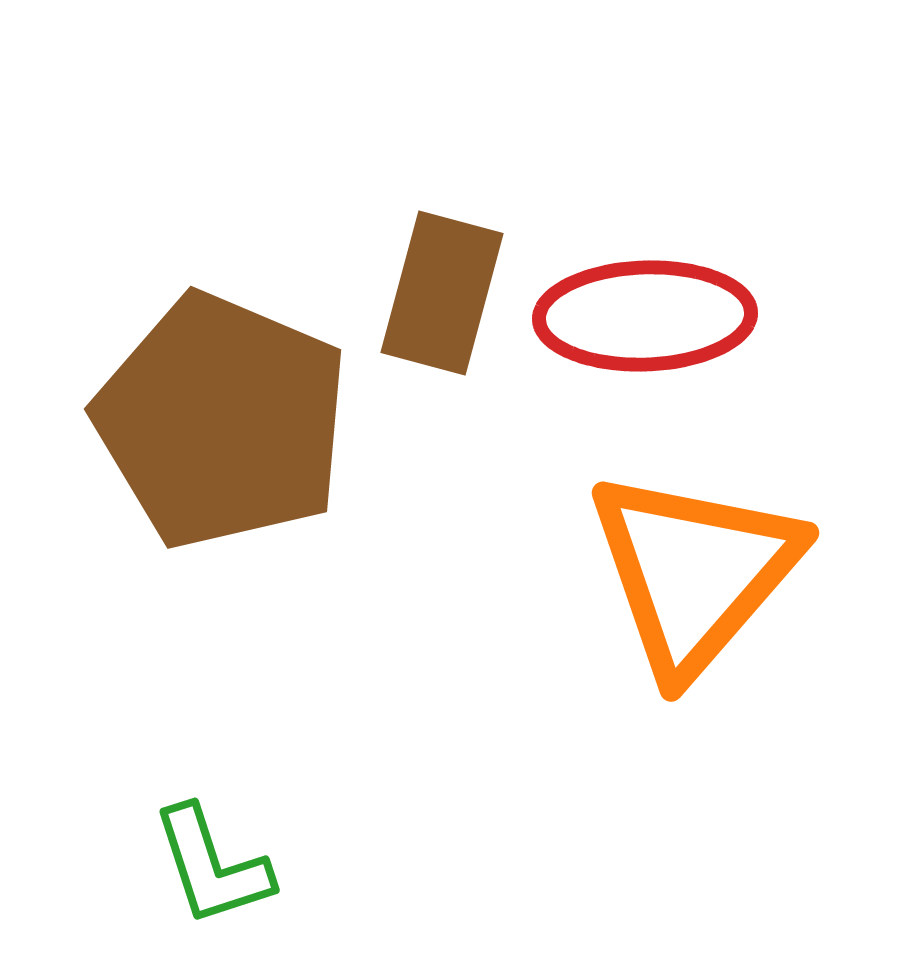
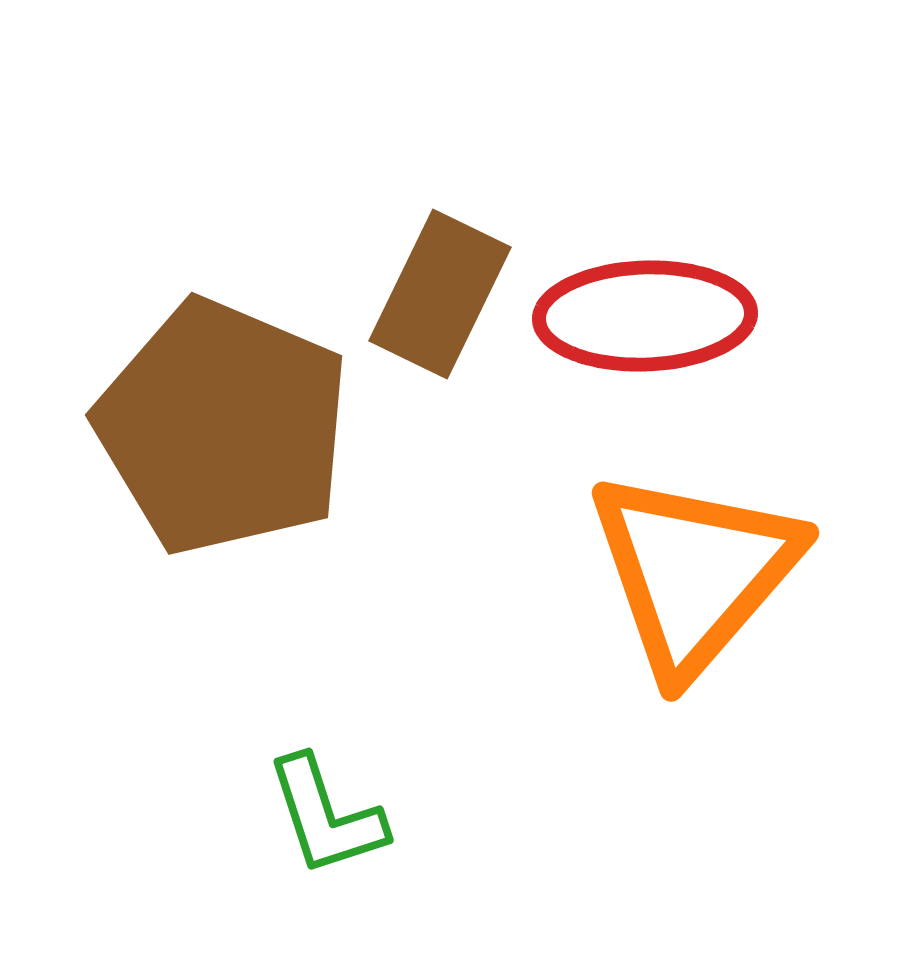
brown rectangle: moved 2 px left, 1 px down; rotated 11 degrees clockwise
brown pentagon: moved 1 px right, 6 px down
green L-shape: moved 114 px right, 50 px up
